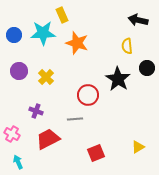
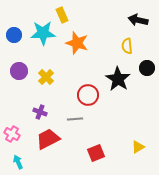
purple cross: moved 4 px right, 1 px down
